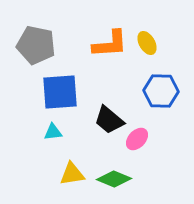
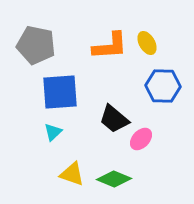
orange L-shape: moved 2 px down
blue hexagon: moved 2 px right, 5 px up
black trapezoid: moved 5 px right, 1 px up
cyan triangle: rotated 36 degrees counterclockwise
pink ellipse: moved 4 px right
yellow triangle: rotated 28 degrees clockwise
